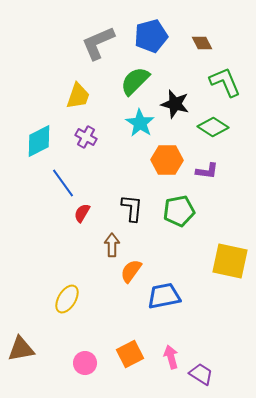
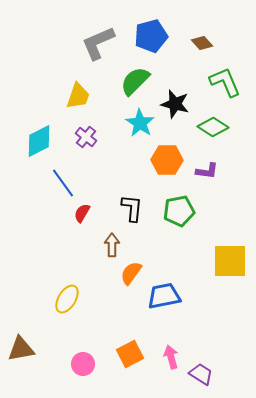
brown diamond: rotated 15 degrees counterclockwise
purple cross: rotated 10 degrees clockwise
yellow square: rotated 12 degrees counterclockwise
orange semicircle: moved 2 px down
pink circle: moved 2 px left, 1 px down
